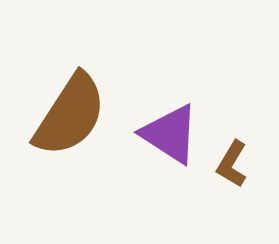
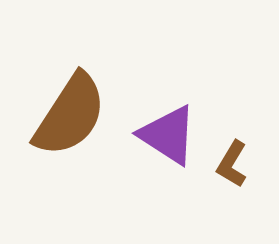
purple triangle: moved 2 px left, 1 px down
